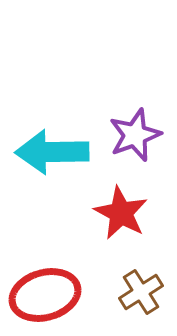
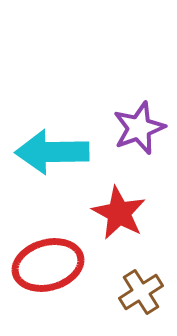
purple star: moved 4 px right, 7 px up
red star: moved 2 px left
red ellipse: moved 3 px right, 30 px up
